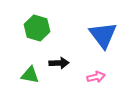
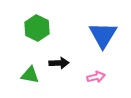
green hexagon: rotated 10 degrees clockwise
blue triangle: rotated 8 degrees clockwise
